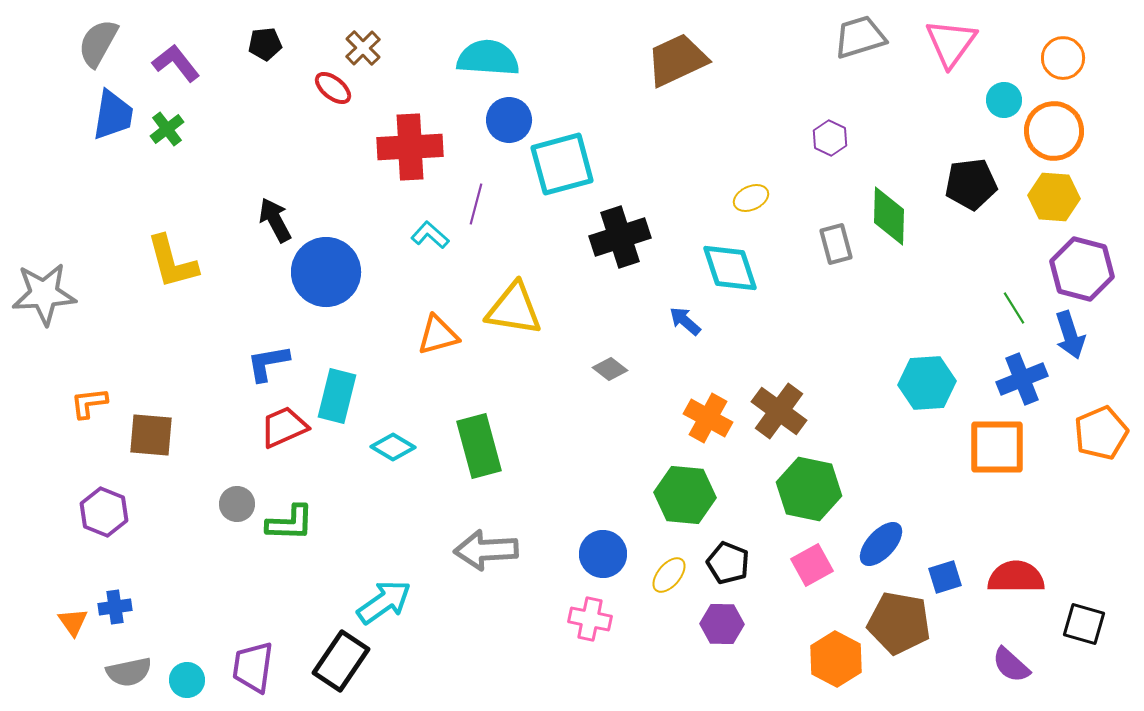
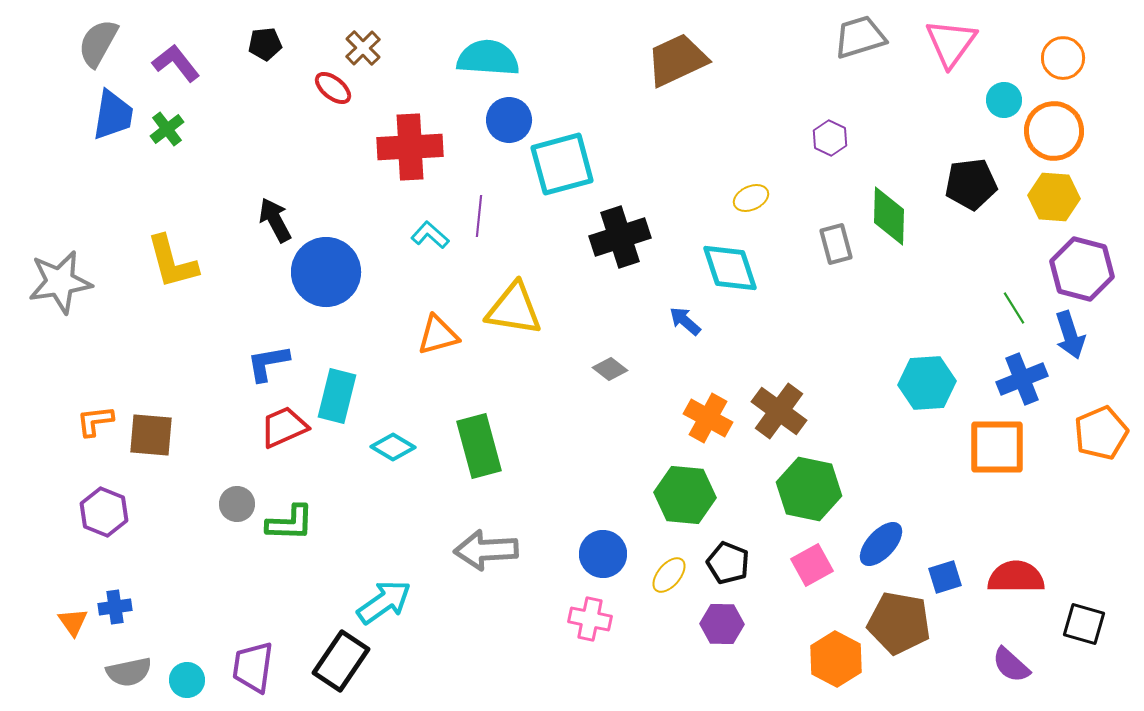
purple line at (476, 204): moved 3 px right, 12 px down; rotated 9 degrees counterclockwise
gray star at (44, 294): moved 16 px right, 12 px up; rotated 6 degrees counterclockwise
orange L-shape at (89, 403): moved 6 px right, 18 px down
